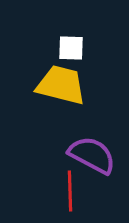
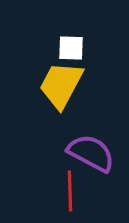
yellow trapezoid: rotated 76 degrees counterclockwise
purple semicircle: moved 1 px left, 2 px up
